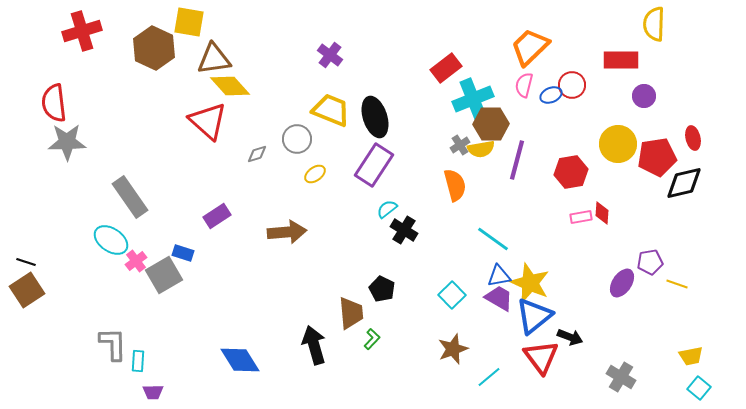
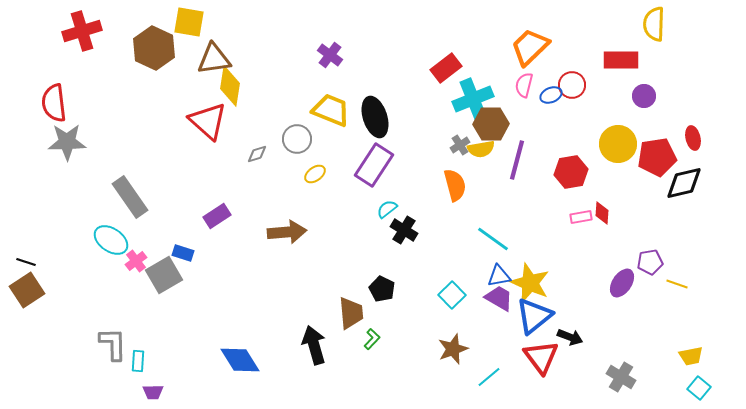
yellow diamond at (230, 86): rotated 51 degrees clockwise
